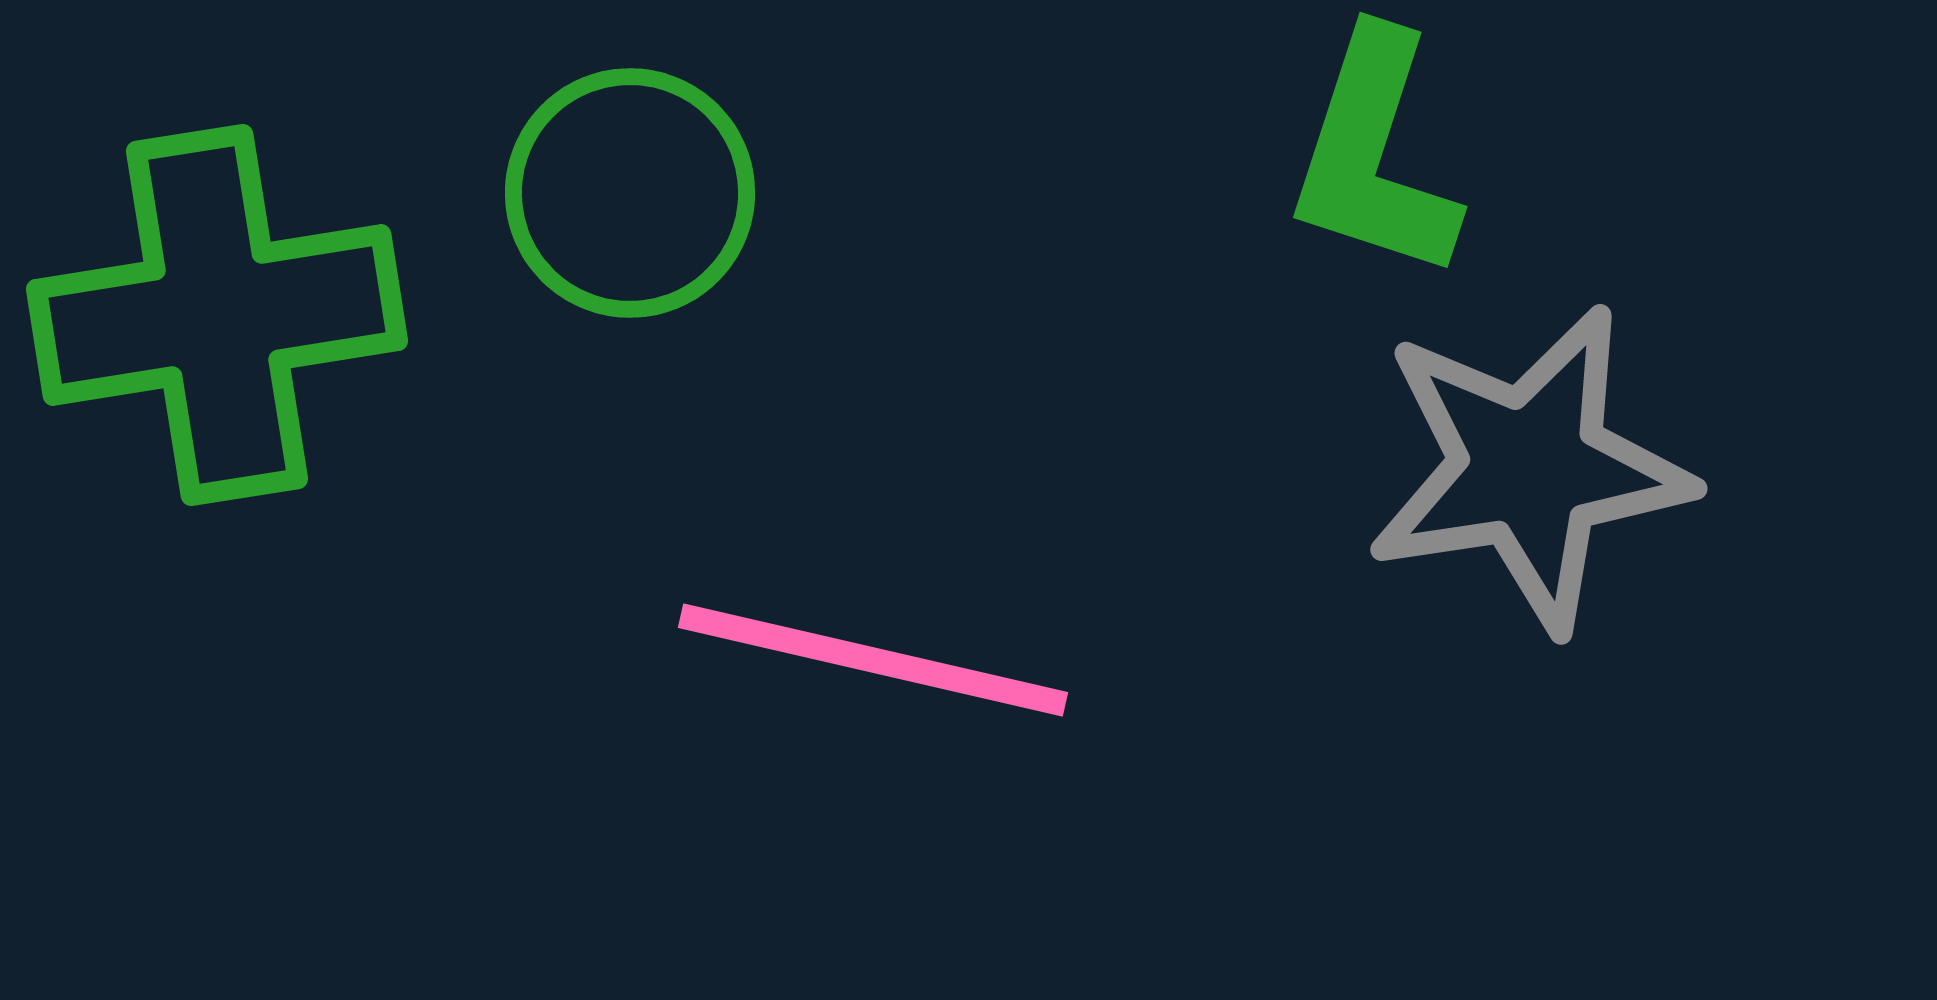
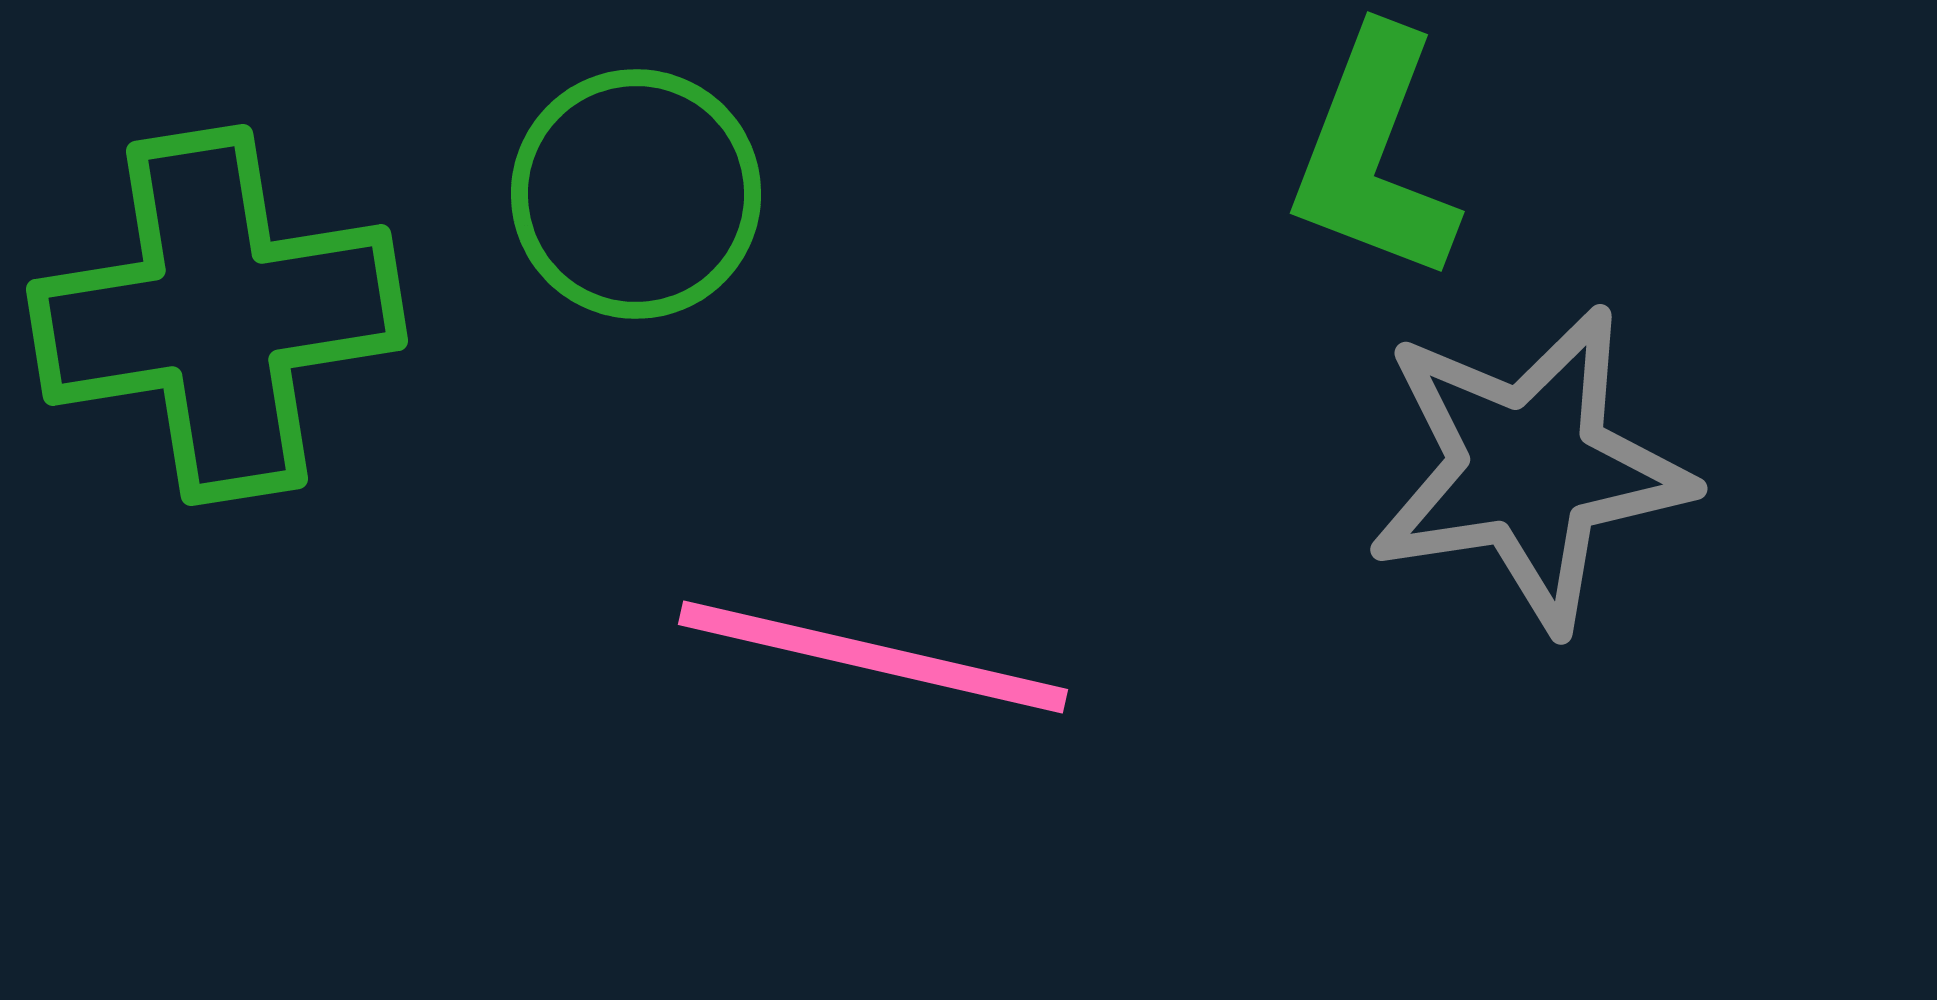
green L-shape: rotated 3 degrees clockwise
green circle: moved 6 px right, 1 px down
pink line: moved 3 px up
